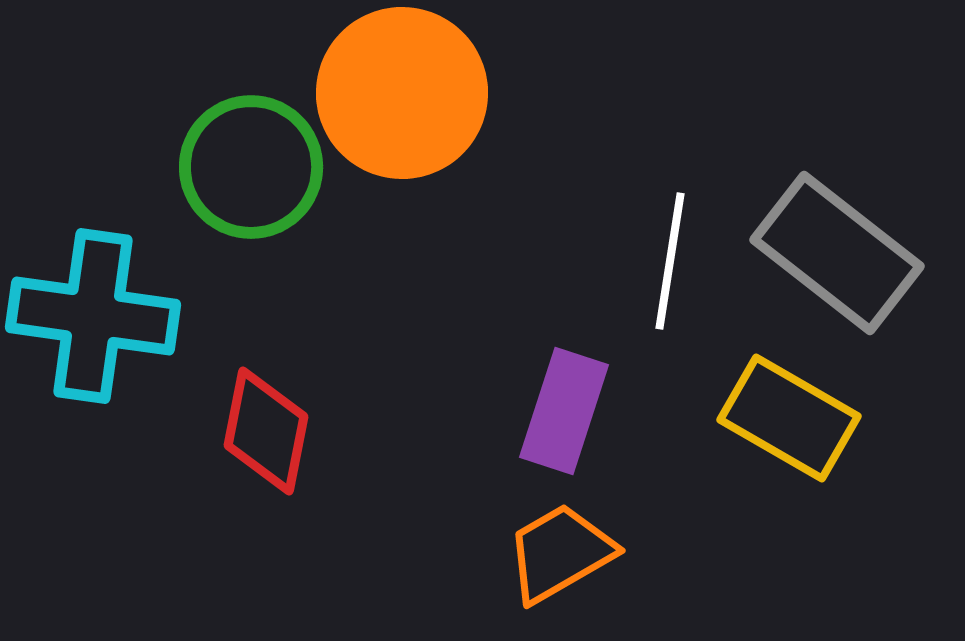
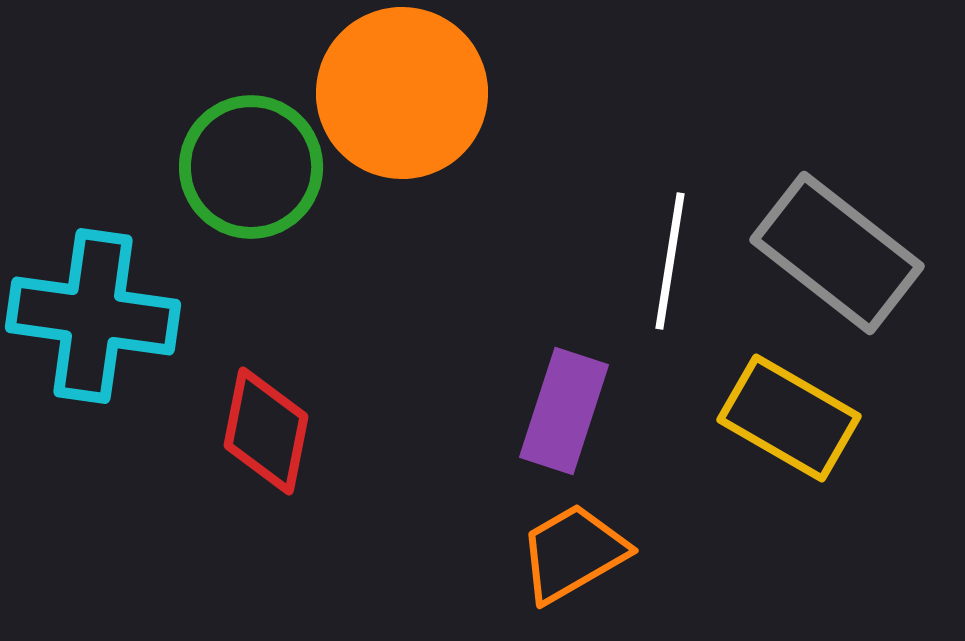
orange trapezoid: moved 13 px right
